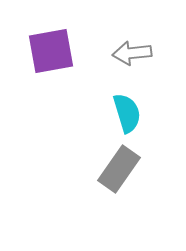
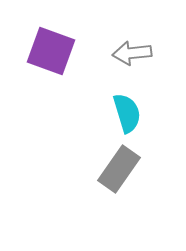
purple square: rotated 30 degrees clockwise
